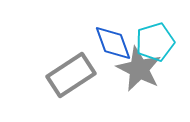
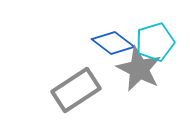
blue diamond: rotated 33 degrees counterclockwise
gray rectangle: moved 5 px right, 15 px down
